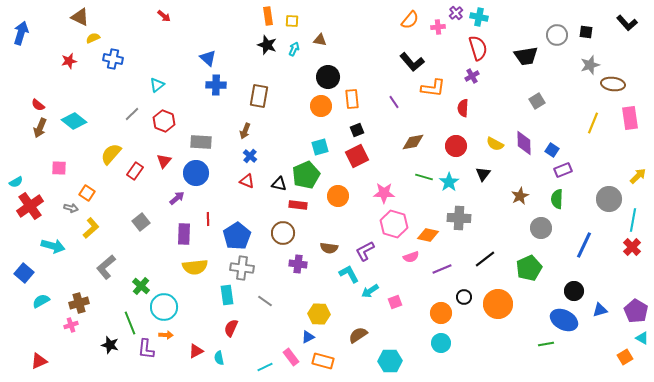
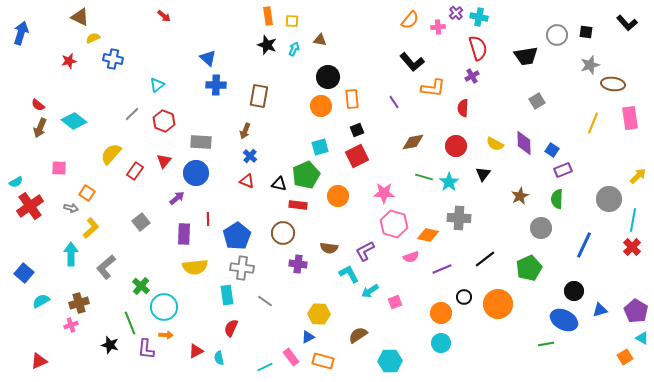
cyan arrow at (53, 246): moved 18 px right, 8 px down; rotated 105 degrees counterclockwise
